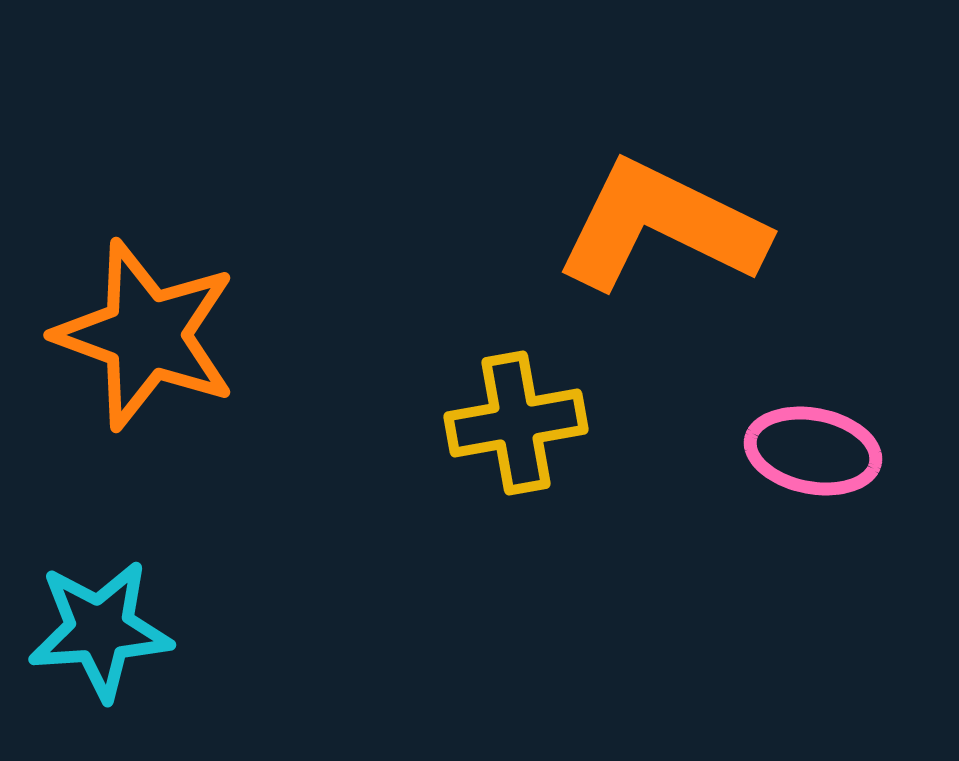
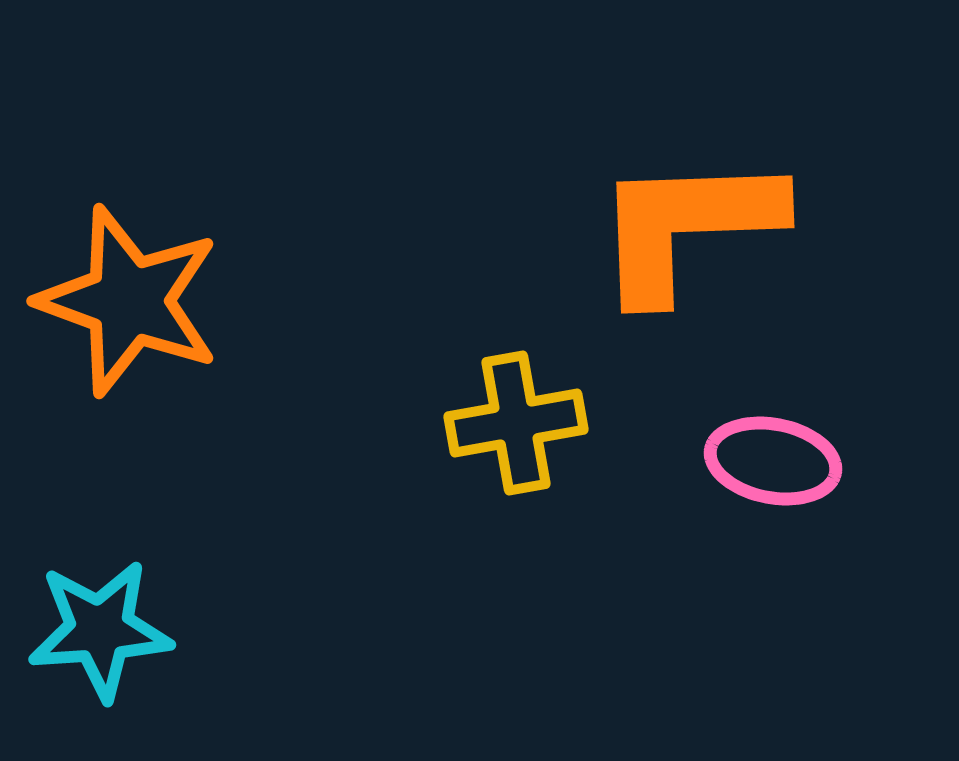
orange L-shape: moved 26 px right; rotated 28 degrees counterclockwise
orange star: moved 17 px left, 34 px up
pink ellipse: moved 40 px left, 10 px down
